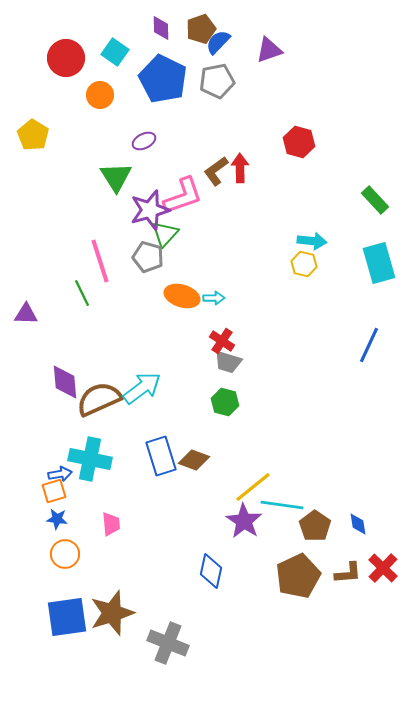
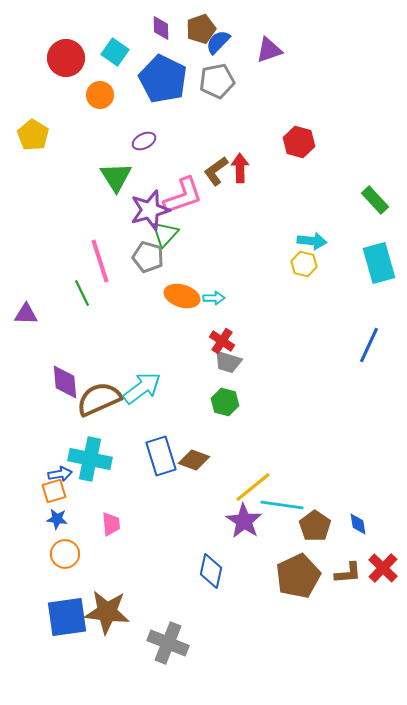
brown star at (112, 613): moved 5 px left, 1 px up; rotated 24 degrees clockwise
